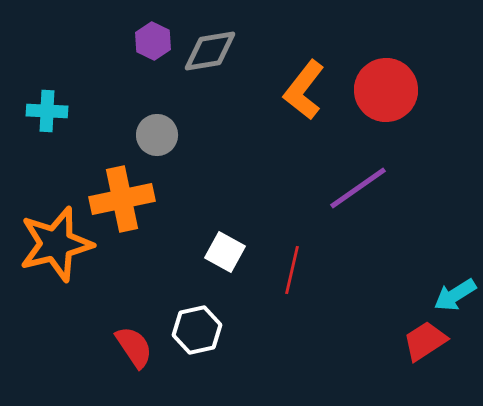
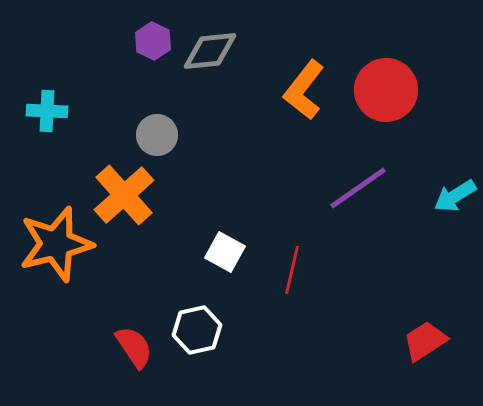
gray diamond: rotated 4 degrees clockwise
orange cross: moved 2 px right, 4 px up; rotated 30 degrees counterclockwise
cyan arrow: moved 99 px up
